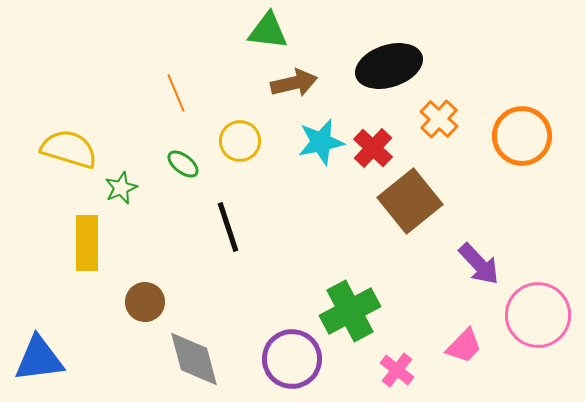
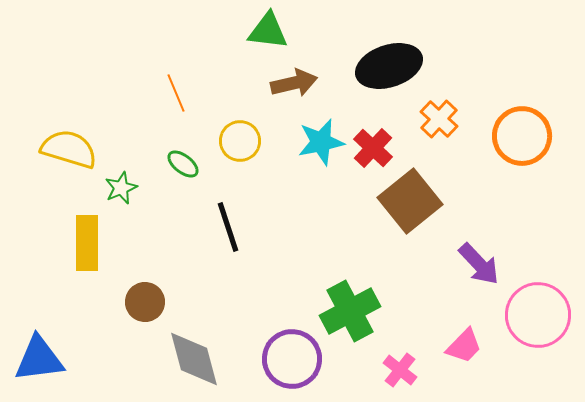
pink cross: moved 3 px right
